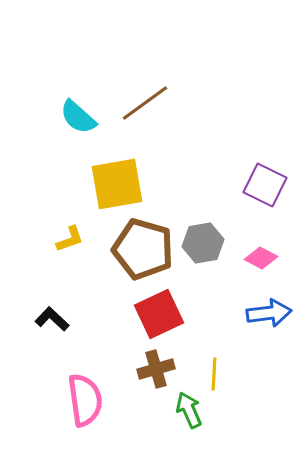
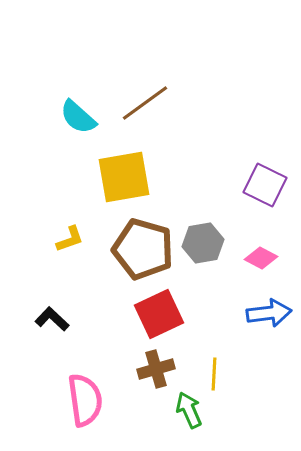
yellow square: moved 7 px right, 7 px up
